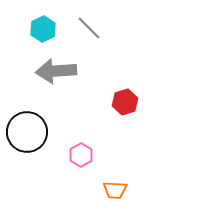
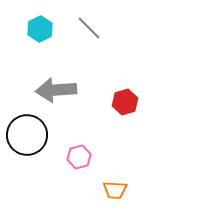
cyan hexagon: moved 3 px left
gray arrow: moved 19 px down
black circle: moved 3 px down
pink hexagon: moved 2 px left, 2 px down; rotated 15 degrees clockwise
